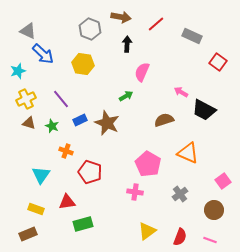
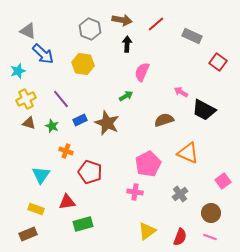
brown arrow: moved 1 px right, 3 px down
pink pentagon: rotated 15 degrees clockwise
brown circle: moved 3 px left, 3 px down
pink line: moved 3 px up
